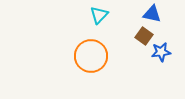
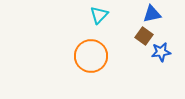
blue triangle: rotated 24 degrees counterclockwise
